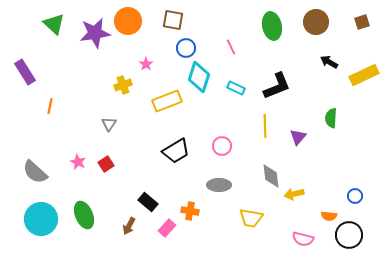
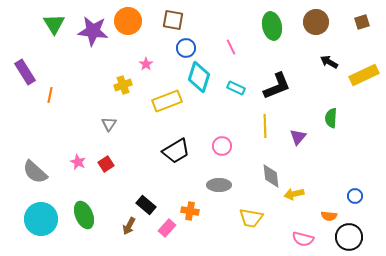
green triangle at (54, 24): rotated 15 degrees clockwise
purple star at (95, 33): moved 2 px left, 2 px up; rotated 16 degrees clockwise
orange line at (50, 106): moved 11 px up
black rectangle at (148, 202): moved 2 px left, 3 px down
black circle at (349, 235): moved 2 px down
